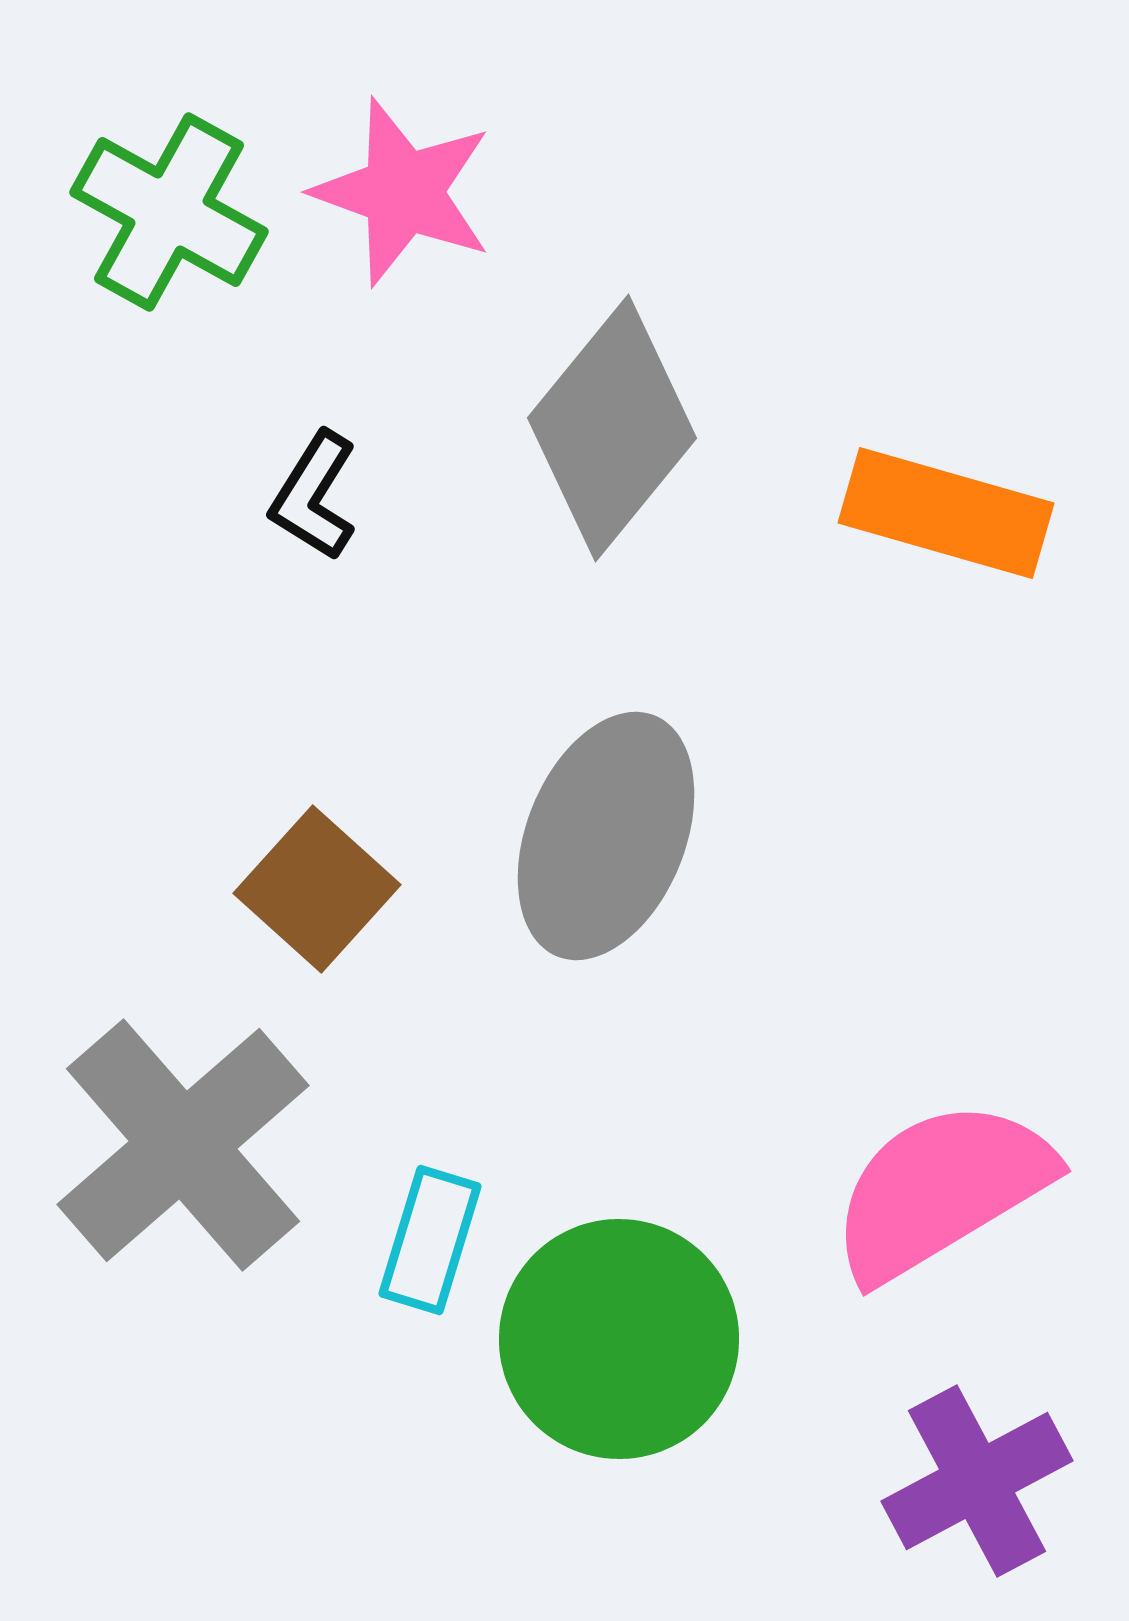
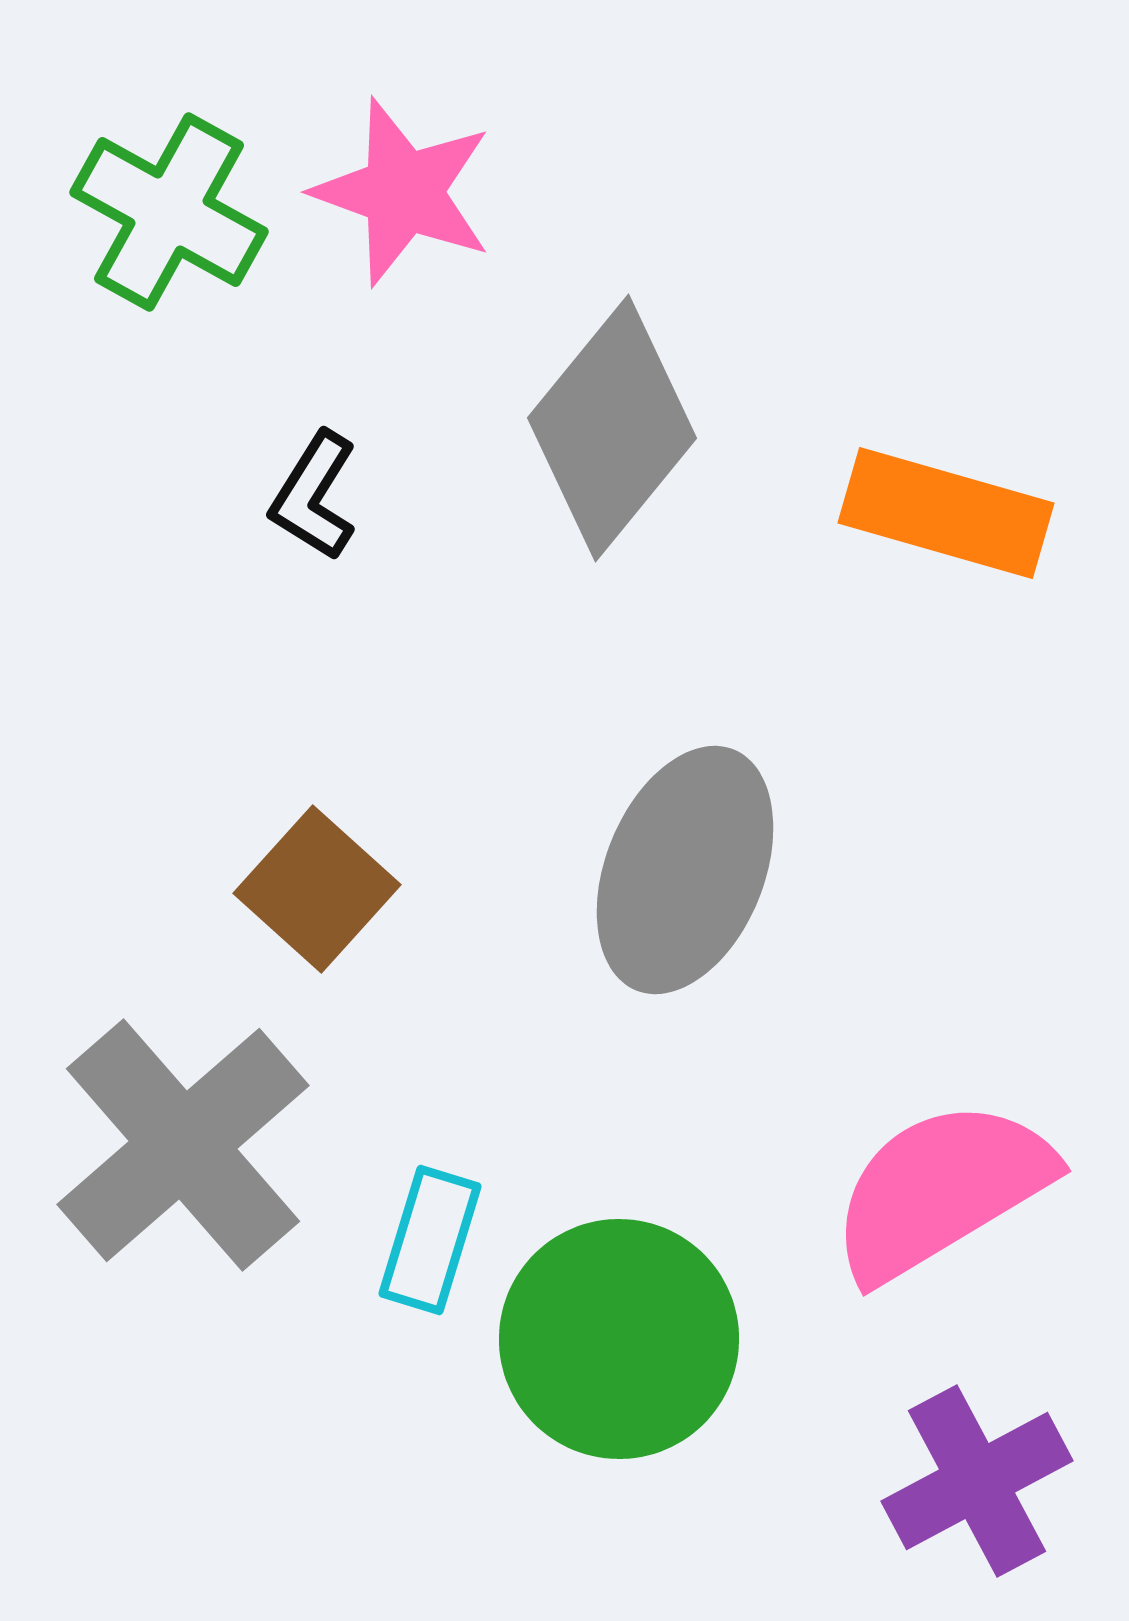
gray ellipse: moved 79 px right, 34 px down
